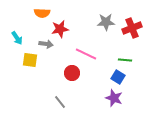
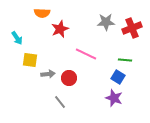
red star: rotated 12 degrees counterclockwise
gray arrow: moved 2 px right, 30 px down; rotated 16 degrees counterclockwise
red circle: moved 3 px left, 5 px down
